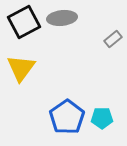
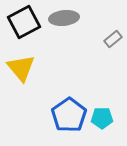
gray ellipse: moved 2 px right
yellow triangle: rotated 16 degrees counterclockwise
blue pentagon: moved 2 px right, 2 px up
